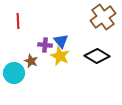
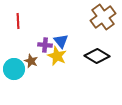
yellow star: moved 3 px left
cyan circle: moved 4 px up
